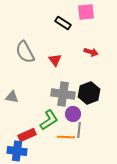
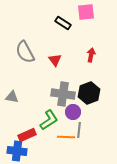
red arrow: moved 3 px down; rotated 96 degrees counterclockwise
purple circle: moved 2 px up
